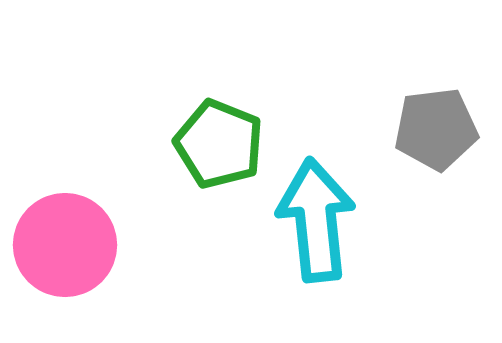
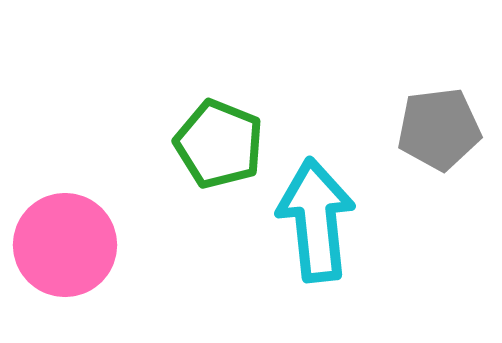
gray pentagon: moved 3 px right
